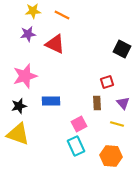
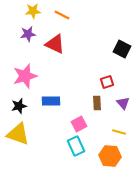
yellow line: moved 2 px right, 8 px down
orange hexagon: moved 1 px left
